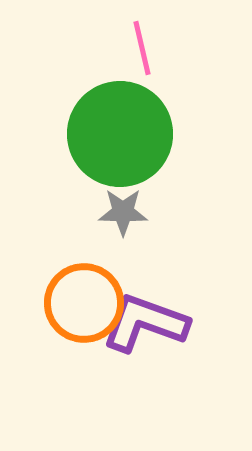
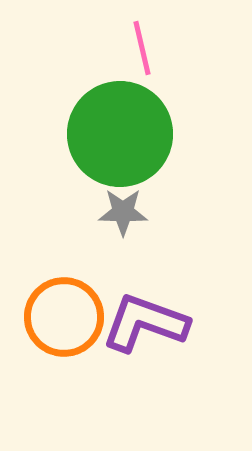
orange circle: moved 20 px left, 14 px down
